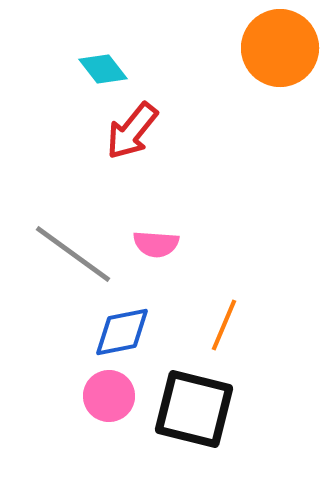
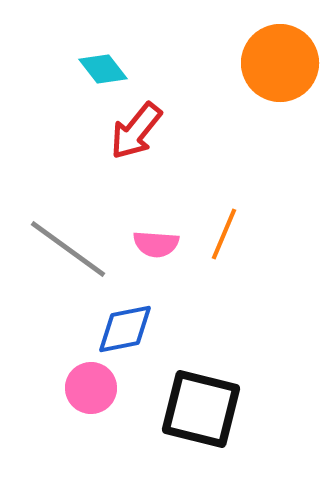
orange circle: moved 15 px down
red arrow: moved 4 px right
gray line: moved 5 px left, 5 px up
orange line: moved 91 px up
blue diamond: moved 3 px right, 3 px up
pink circle: moved 18 px left, 8 px up
black square: moved 7 px right
